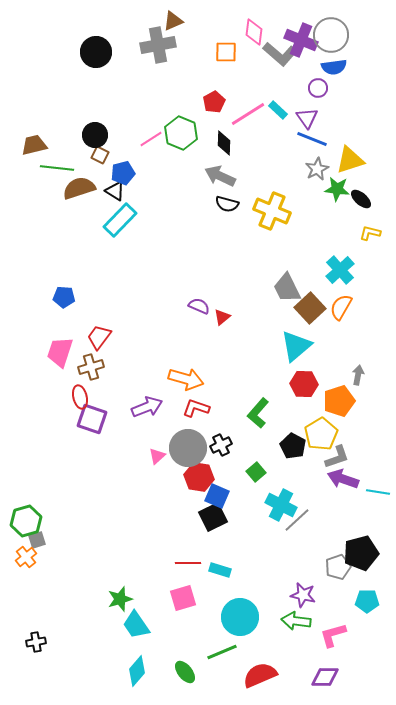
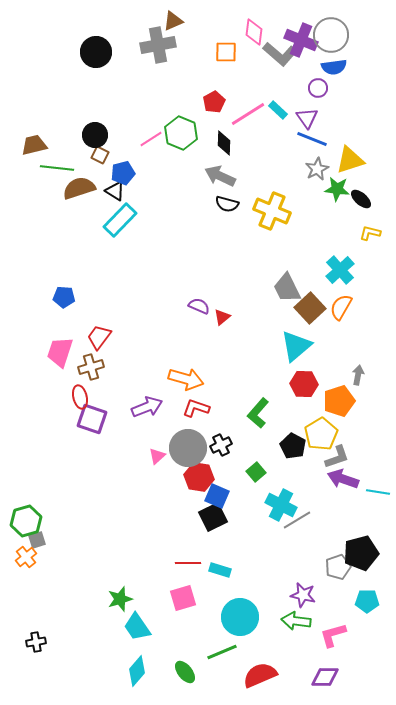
gray line at (297, 520): rotated 12 degrees clockwise
cyan trapezoid at (136, 625): moved 1 px right, 2 px down
